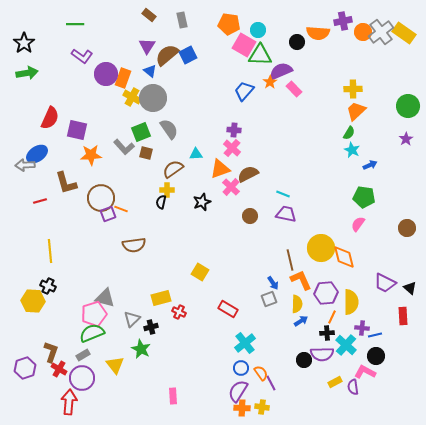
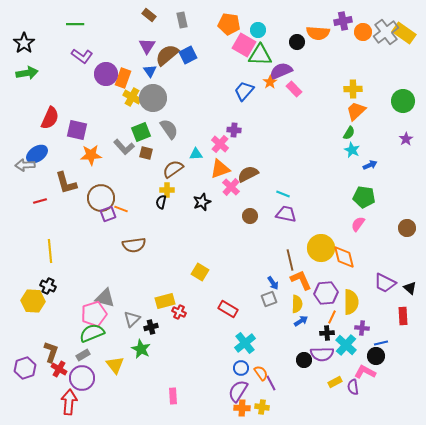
gray cross at (381, 32): moved 5 px right
blue triangle at (150, 71): rotated 16 degrees clockwise
green circle at (408, 106): moved 5 px left, 5 px up
pink cross at (232, 148): moved 12 px left, 4 px up
yellow rectangle at (161, 298): moved 4 px right, 3 px down
blue line at (375, 335): moved 6 px right, 8 px down
